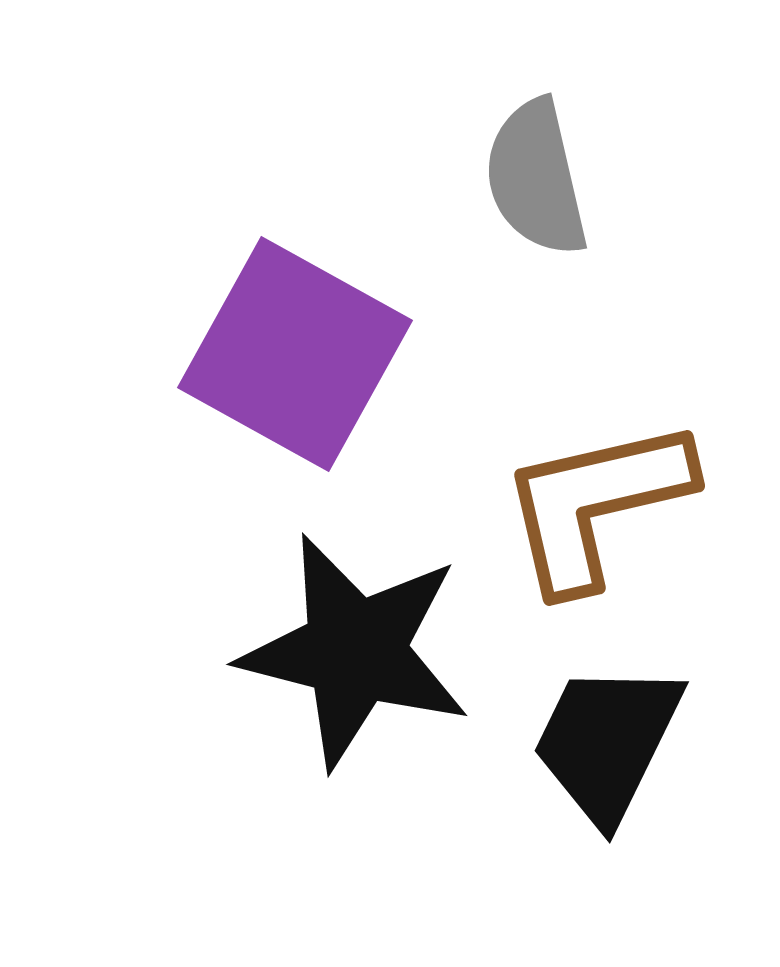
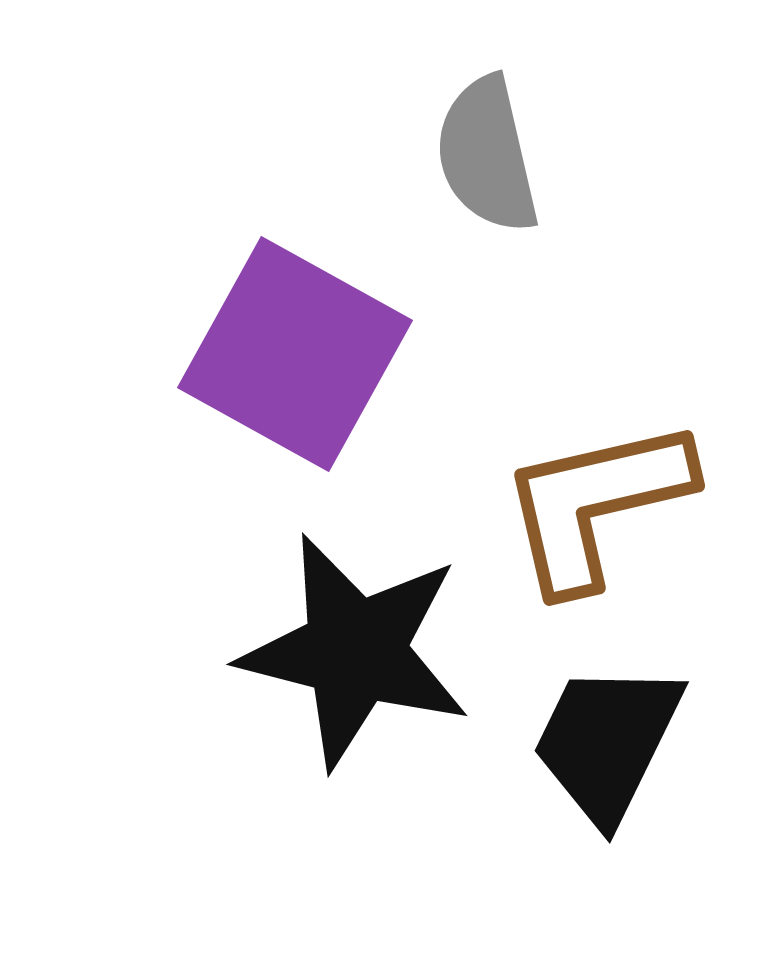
gray semicircle: moved 49 px left, 23 px up
